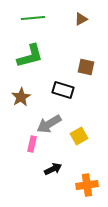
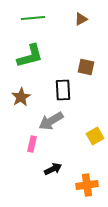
black rectangle: rotated 70 degrees clockwise
gray arrow: moved 2 px right, 3 px up
yellow square: moved 16 px right
